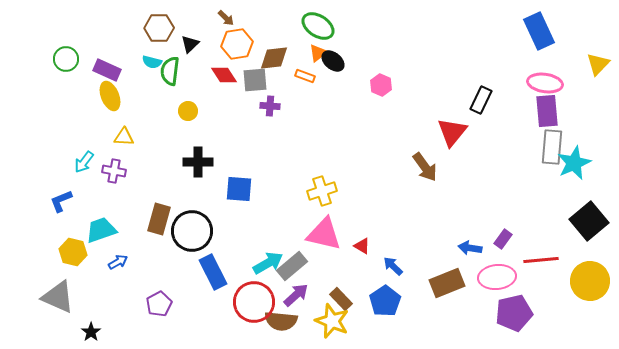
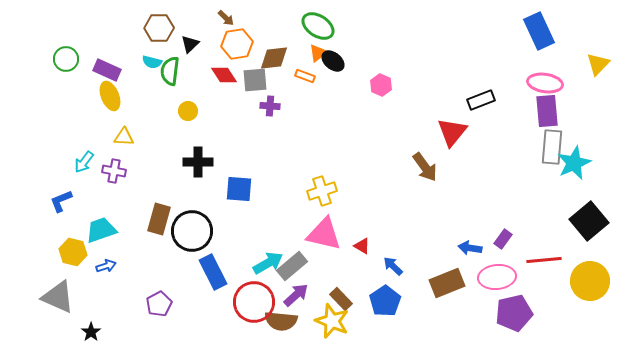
black rectangle at (481, 100): rotated 44 degrees clockwise
red line at (541, 260): moved 3 px right
blue arrow at (118, 262): moved 12 px left, 4 px down; rotated 12 degrees clockwise
